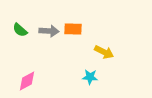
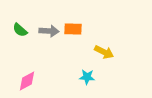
cyan star: moved 3 px left
